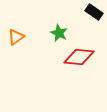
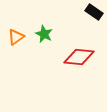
green star: moved 15 px left, 1 px down
